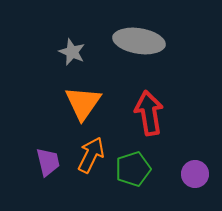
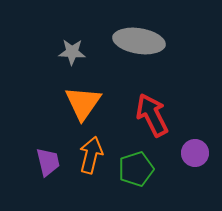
gray star: rotated 20 degrees counterclockwise
red arrow: moved 3 px right, 2 px down; rotated 18 degrees counterclockwise
orange arrow: rotated 12 degrees counterclockwise
green pentagon: moved 3 px right
purple circle: moved 21 px up
